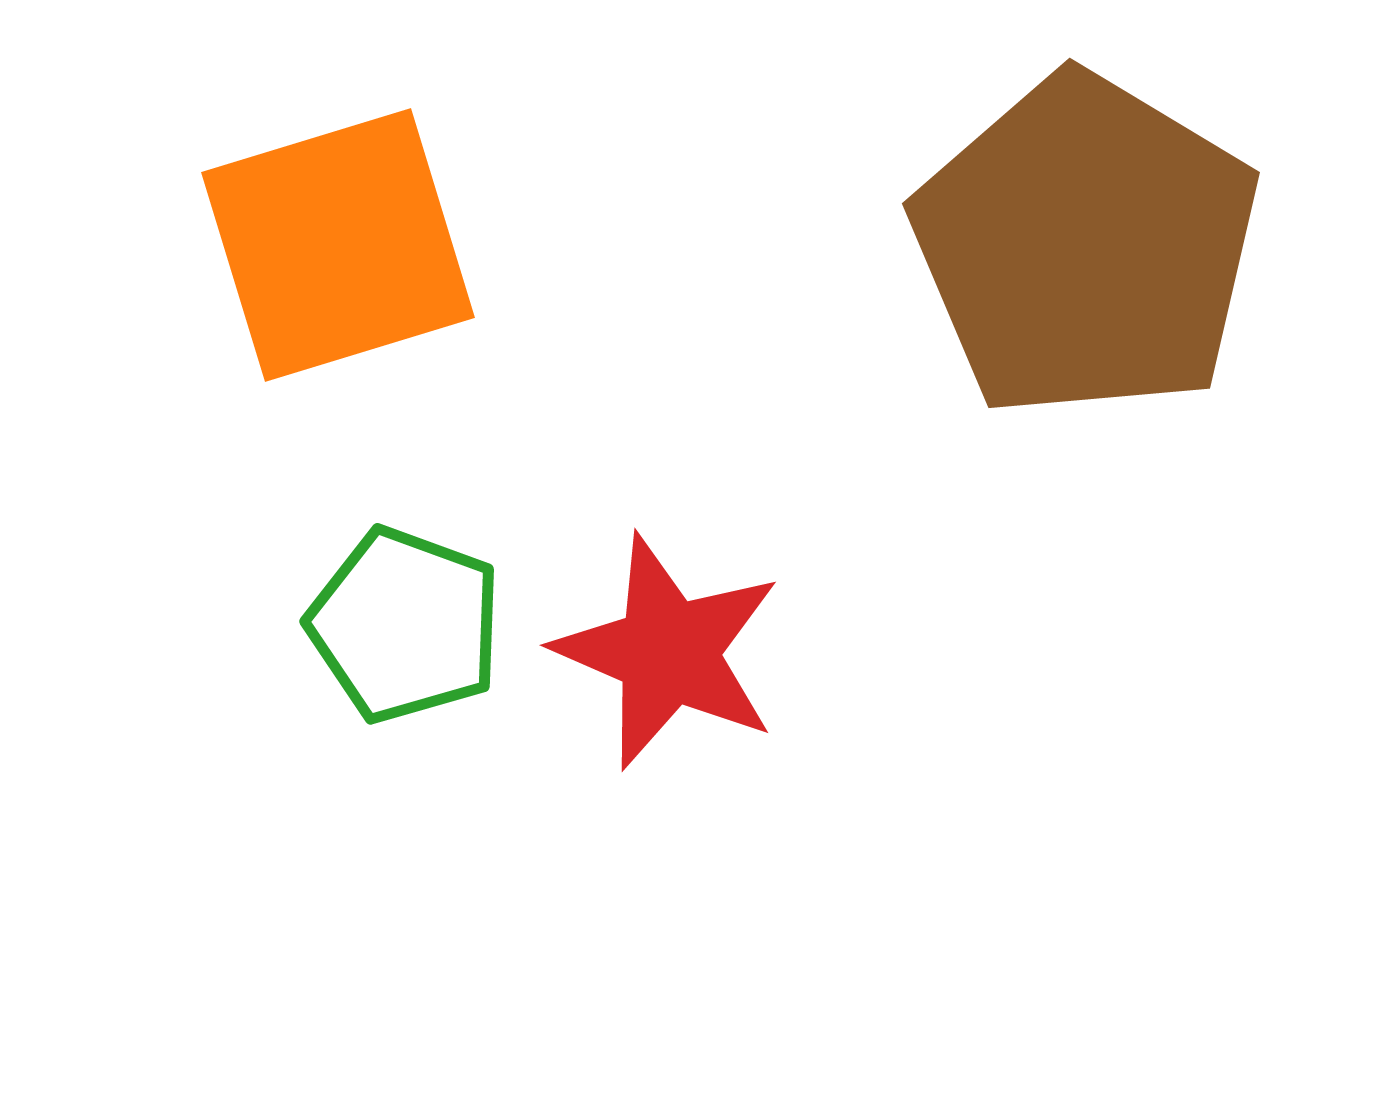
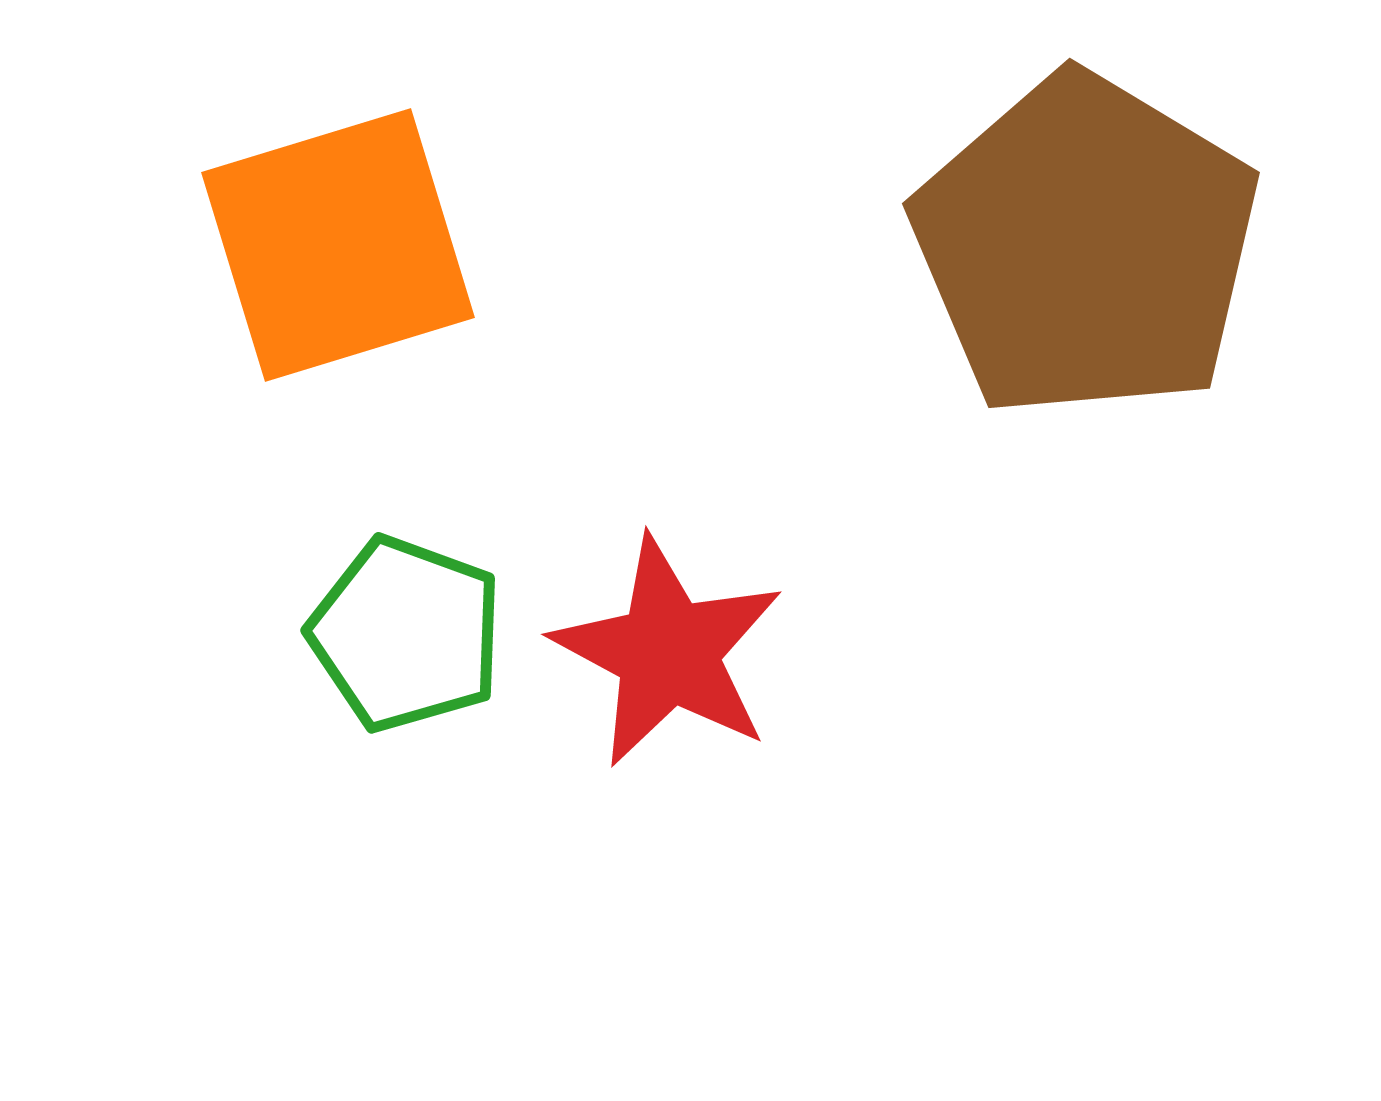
green pentagon: moved 1 px right, 9 px down
red star: rotated 5 degrees clockwise
